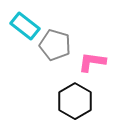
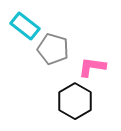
gray pentagon: moved 2 px left, 4 px down
pink L-shape: moved 5 px down
